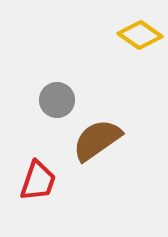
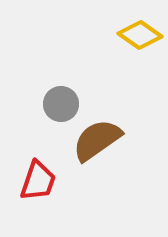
gray circle: moved 4 px right, 4 px down
